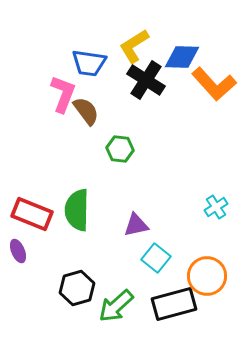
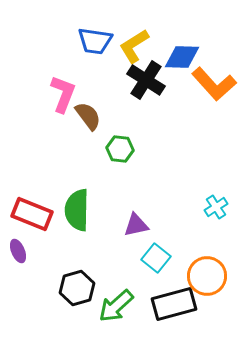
blue trapezoid: moved 6 px right, 22 px up
brown semicircle: moved 2 px right, 5 px down
